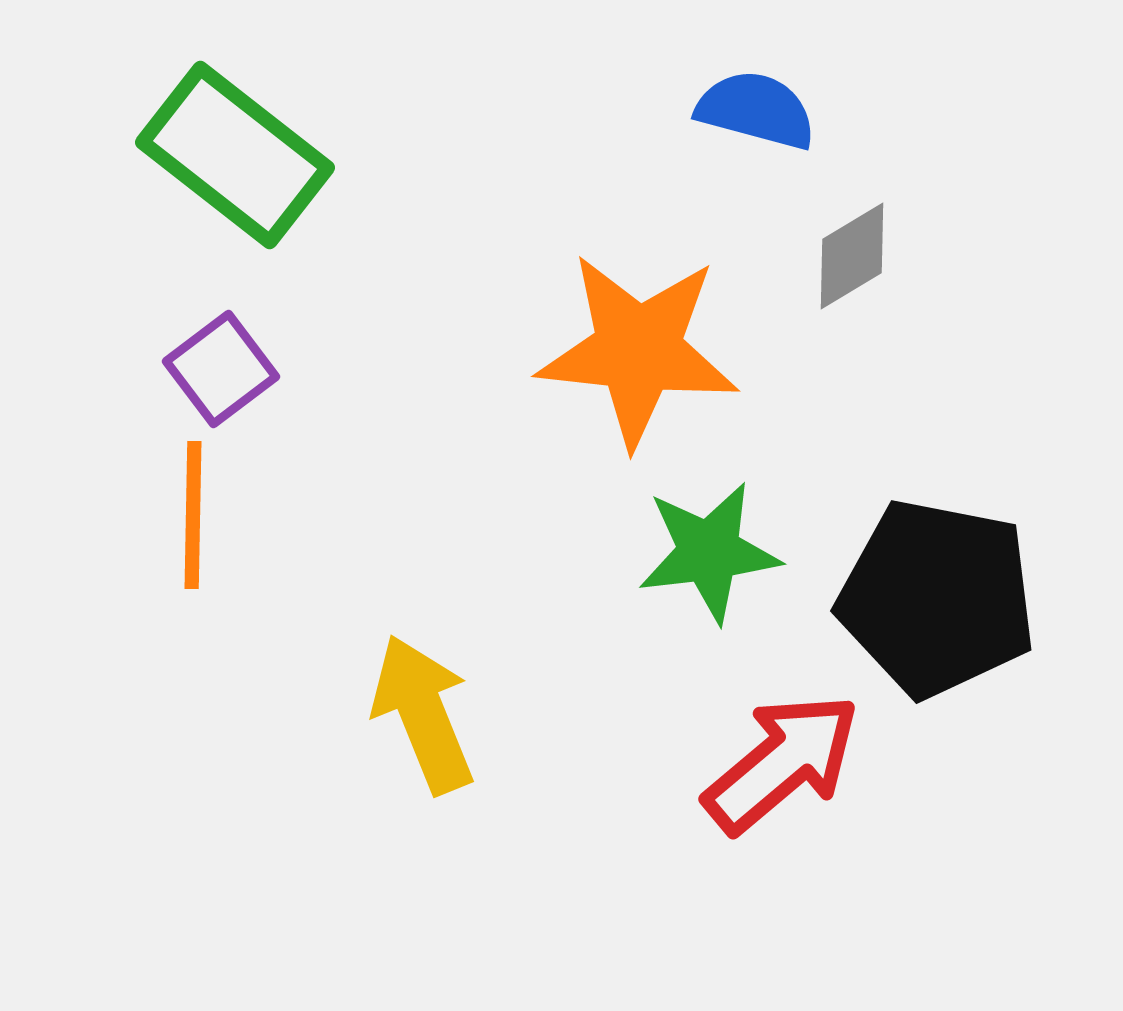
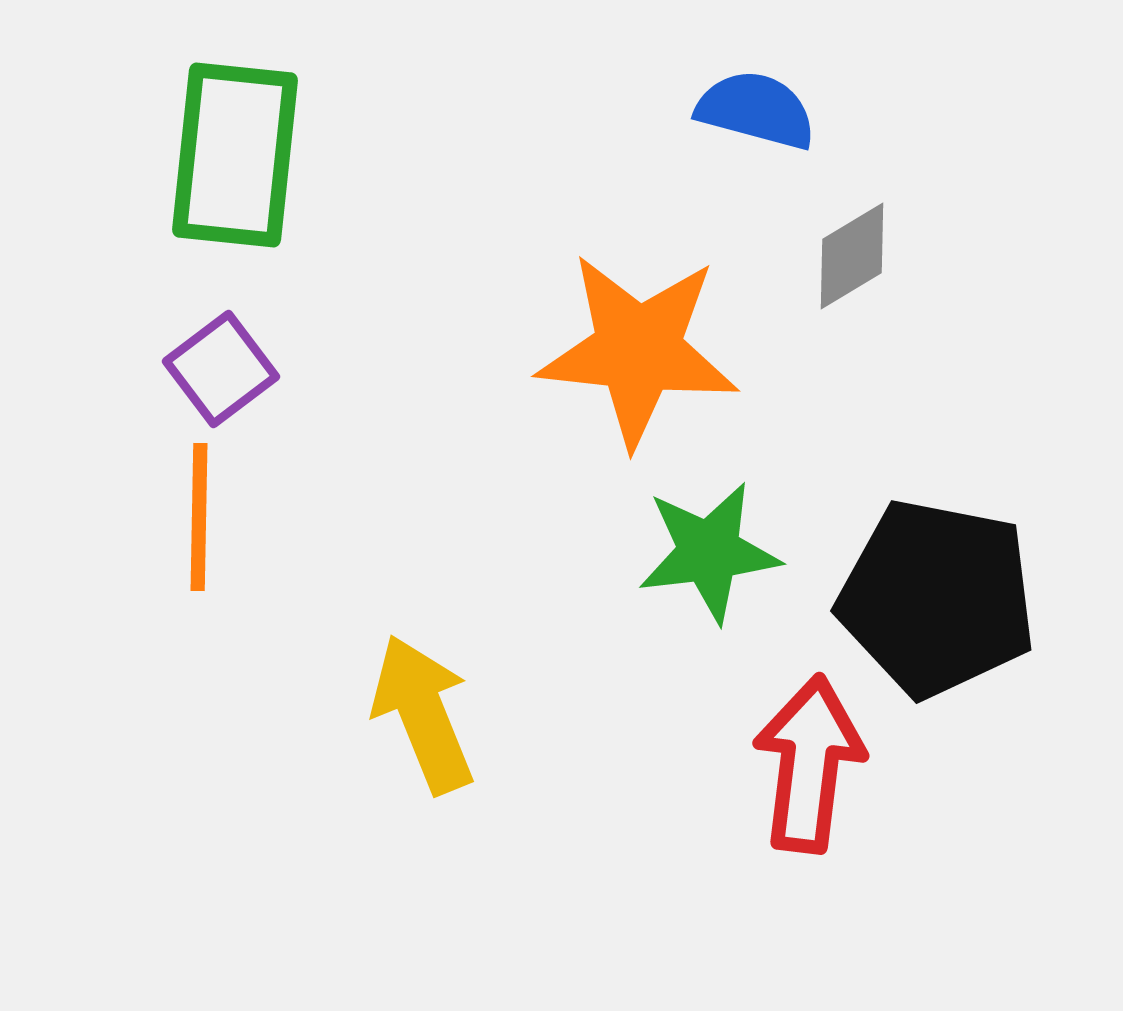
green rectangle: rotated 58 degrees clockwise
orange line: moved 6 px right, 2 px down
red arrow: moved 27 px right, 1 px down; rotated 43 degrees counterclockwise
